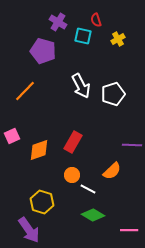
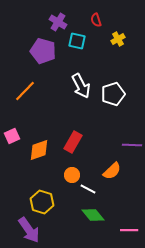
cyan square: moved 6 px left, 5 px down
green diamond: rotated 20 degrees clockwise
